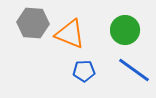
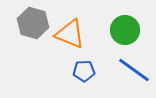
gray hexagon: rotated 12 degrees clockwise
